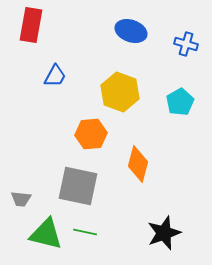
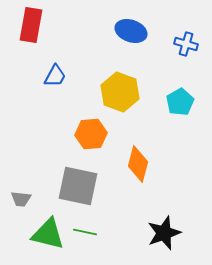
green triangle: moved 2 px right
